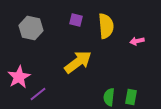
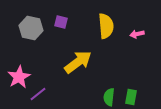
purple square: moved 15 px left, 2 px down
pink arrow: moved 7 px up
